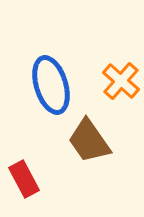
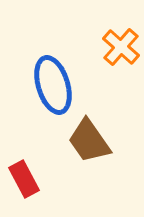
orange cross: moved 34 px up
blue ellipse: moved 2 px right
